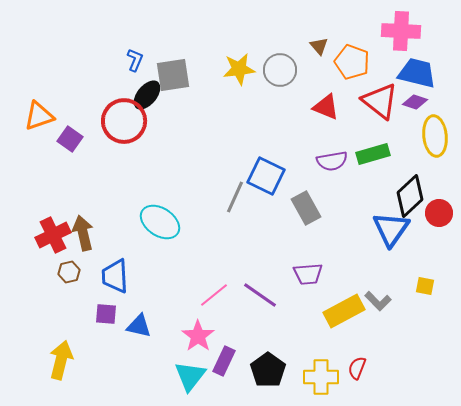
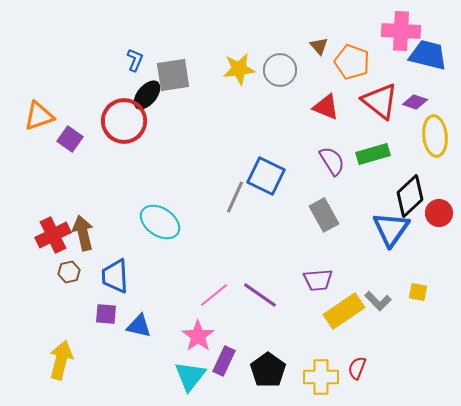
blue trapezoid at (417, 73): moved 11 px right, 18 px up
purple semicircle at (332, 161): rotated 112 degrees counterclockwise
gray rectangle at (306, 208): moved 18 px right, 7 px down
purple trapezoid at (308, 274): moved 10 px right, 6 px down
yellow square at (425, 286): moved 7 px left, 6 px down
yellow rectangle at (344, 311): rotated 6 degrees counterclockwise
